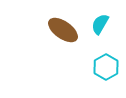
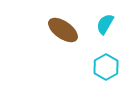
cyan semicircle: moved 5 px right
